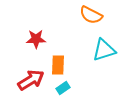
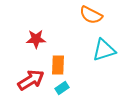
cyan rectangle: moved 1 px left
